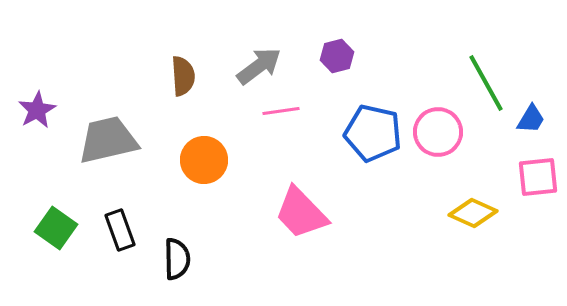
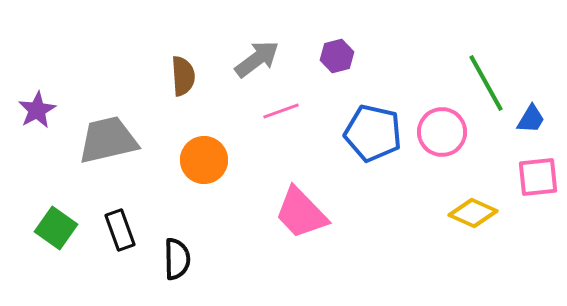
gray arrow: moved 2 px left, 7 px up
pink line: rotated 12 degrees counterclockwise
pink circle: moved 4 px right
